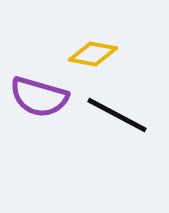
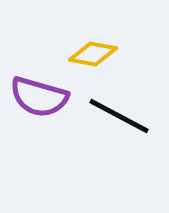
black line: moved 2 px right, 1 px down
